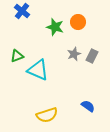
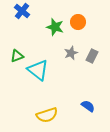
gray star: moved 3 px left, 1 px up
cyan triangle: rotated 15 degrees clockwise
